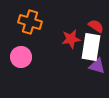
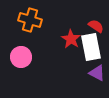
orange cross: moved 2 px up
red star: rotated 30 degrees counterclockwise
white rectangle: rotated 20 degrees counterclockwise
purple triangle: moved 7 px down; rotated 12 degrees clockwise
